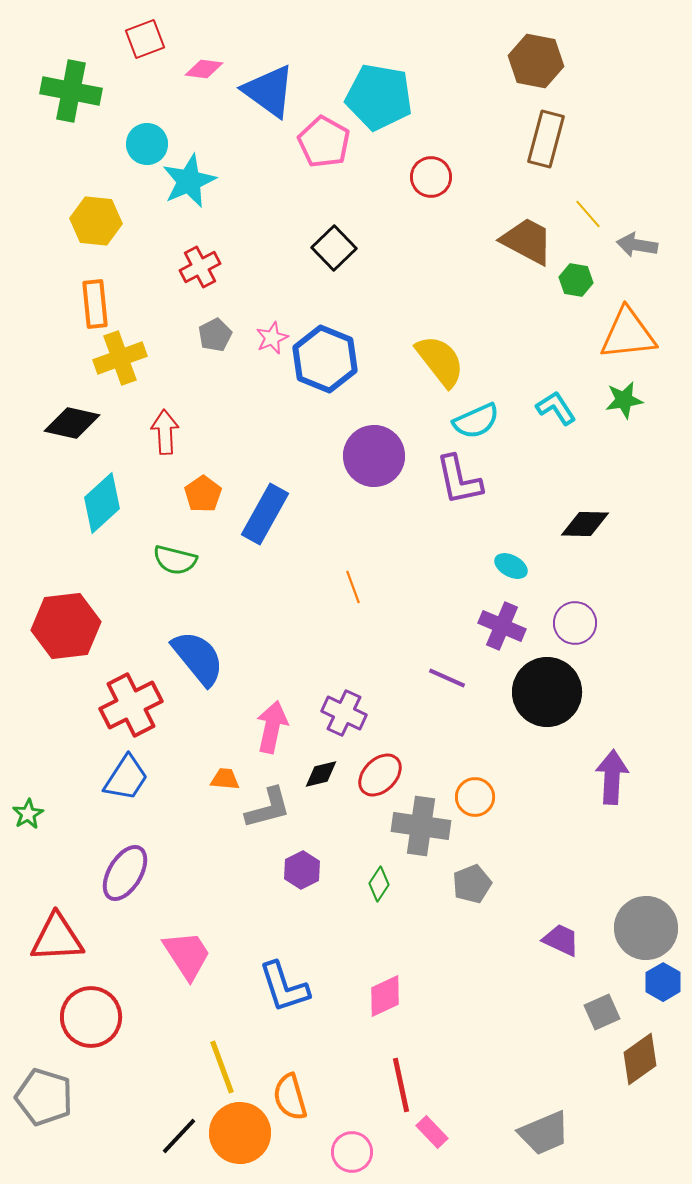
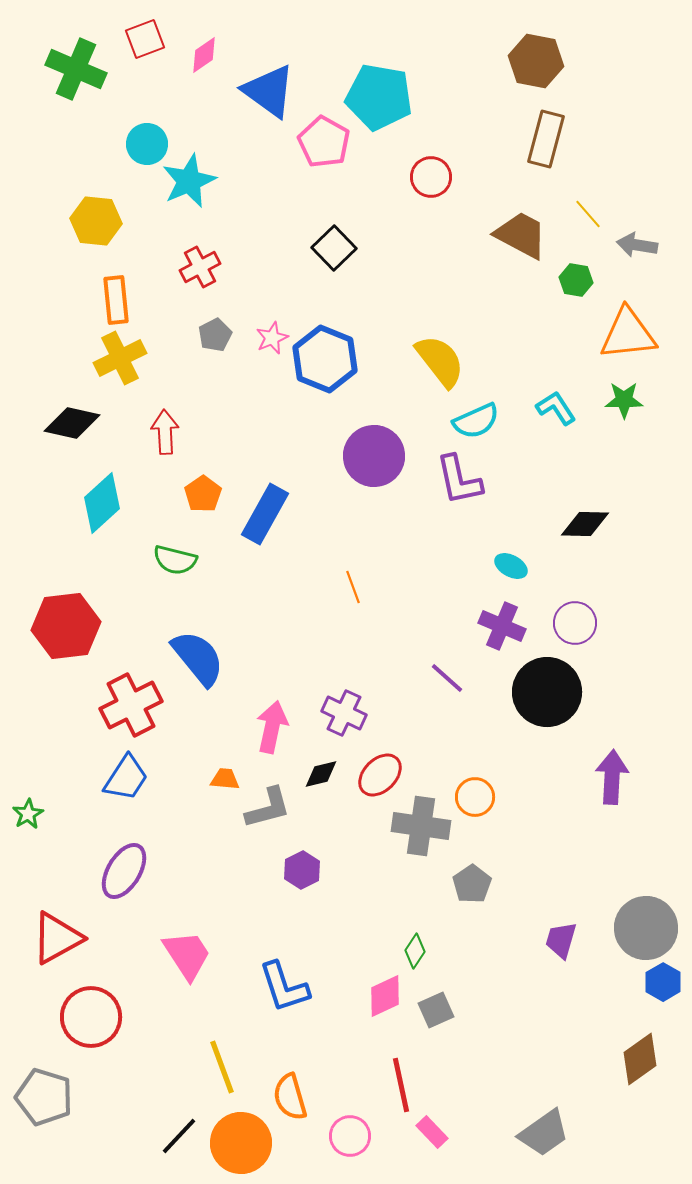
pink diamond at (204, 69): moved 14 px up; rotated 42 degrees counterclockwise
green cross at (71, 91): moved 5 px right, 22 px up; rotated 12 degrees clockwise
brown trapezoid at (527, 241): moved 6 px left, 6 px up
orange rectangle at (95, 304): moved 21 px right, 4 px up
yellow cross at (120, 358): rotated 6 degrees counterclockwise
green star at (624, 400): rotated 9 degrees clockwise
purple line at (447, 678): rotated 18 degrees clockwise
purple ellipse at (125, 873): moved 1 px left, 2 px up
green diamond at (379, 884): moved 36 px right, 67 px down
gray pentagon at (472, 884): rotated 12 degrees counterclockwise
red triangle at (57, 938): rotated 26 degrees counterclockwise
purple trapezoid at (561, 940): rotated 99 degrees counterclockwise
gray square at (602, 1012): moved 166 px left, 2 px up
orange circle at (240, 1133): moved 1 px right, 10 px down
gray trapezoid at (544, 1133): rotated 12 degrees counterclockwise
pink circle at (352, 1152): moved 2 px left, 16 px up
